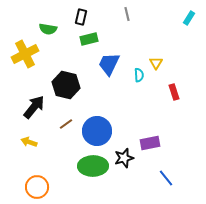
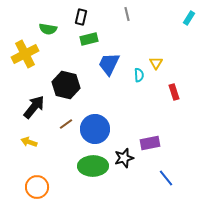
blue circle: moved 2 px left, 2 px up
